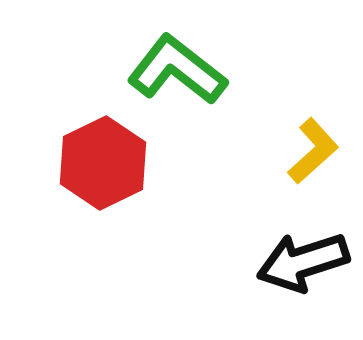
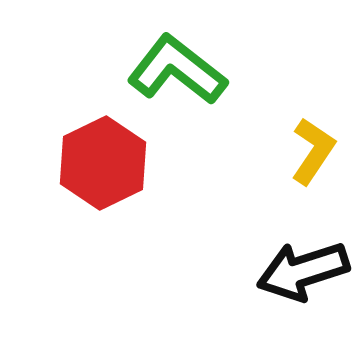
yellow L-shape: rotated 14 degrees counterclockwise
black arrow: moved 9 px down
